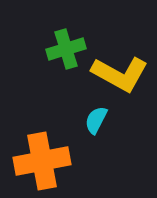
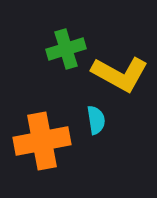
cyan semicircle: rotated 144 degrees clockwise
orange cross: moved 20 px up
